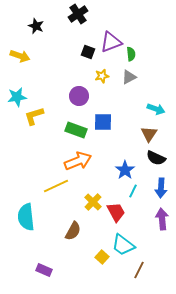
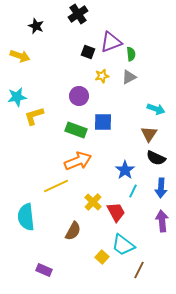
purple arrow: moved 2 px down
